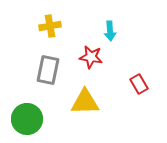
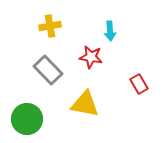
gray rectangle: rotated 56 degrees counterclockwise
yellow triangle: moved 2 px down; rotated 12 degrees clockwise
